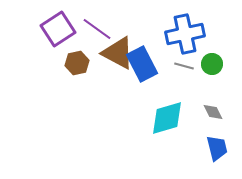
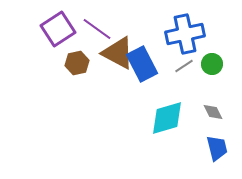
gray line: rotated 48 degrees counterclockwise
